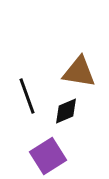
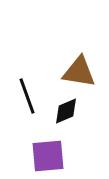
purple square: rotated 27 degrees clockwise
